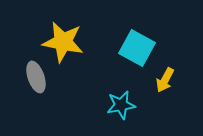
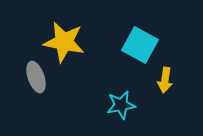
yellow star: moved 1 px right
cyan square: moved 3 px right, 3 px up
yellow arrow: rotated 20 degrees counterclockwise
